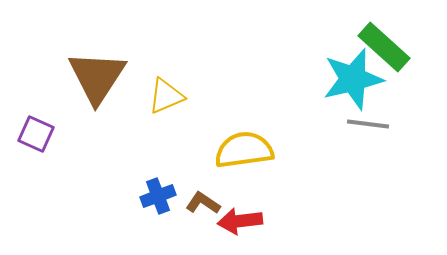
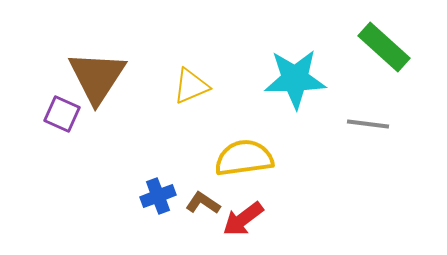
cyan star: moved 58 px left; rotated 12 degrees clockwise
yellow triangle: moved 25 px right, 10 px up
purple square: moved 26 px right, 20 px up
yellow semicircle: moved 8 px down
red arrow: moved 3 px right, 2 px up; rotated 30 degrees counterclockwise
